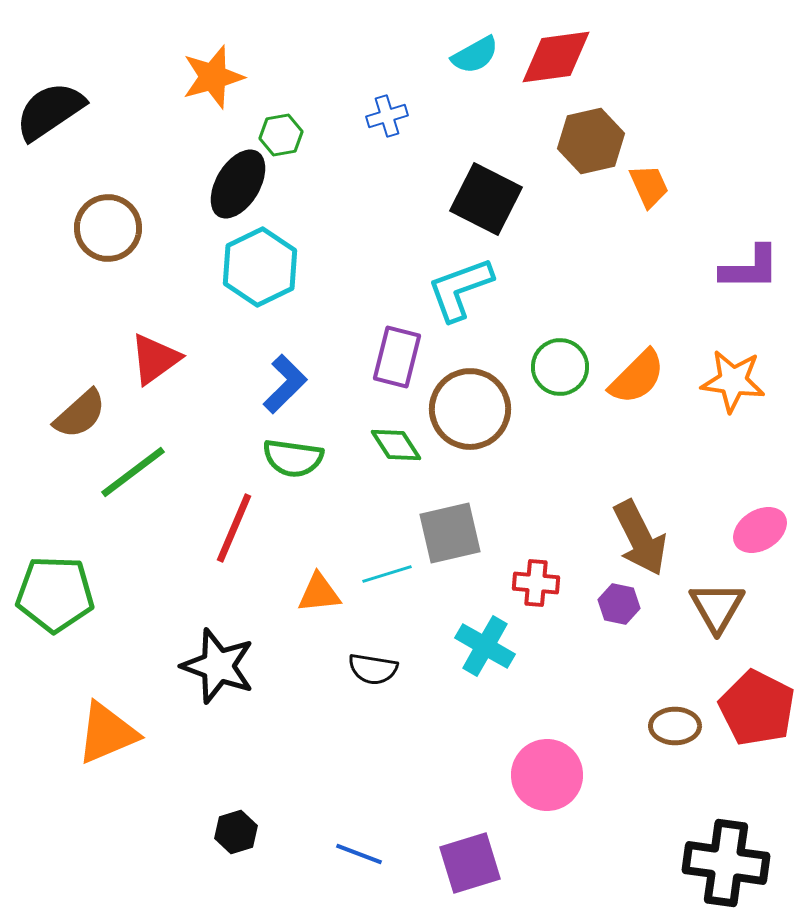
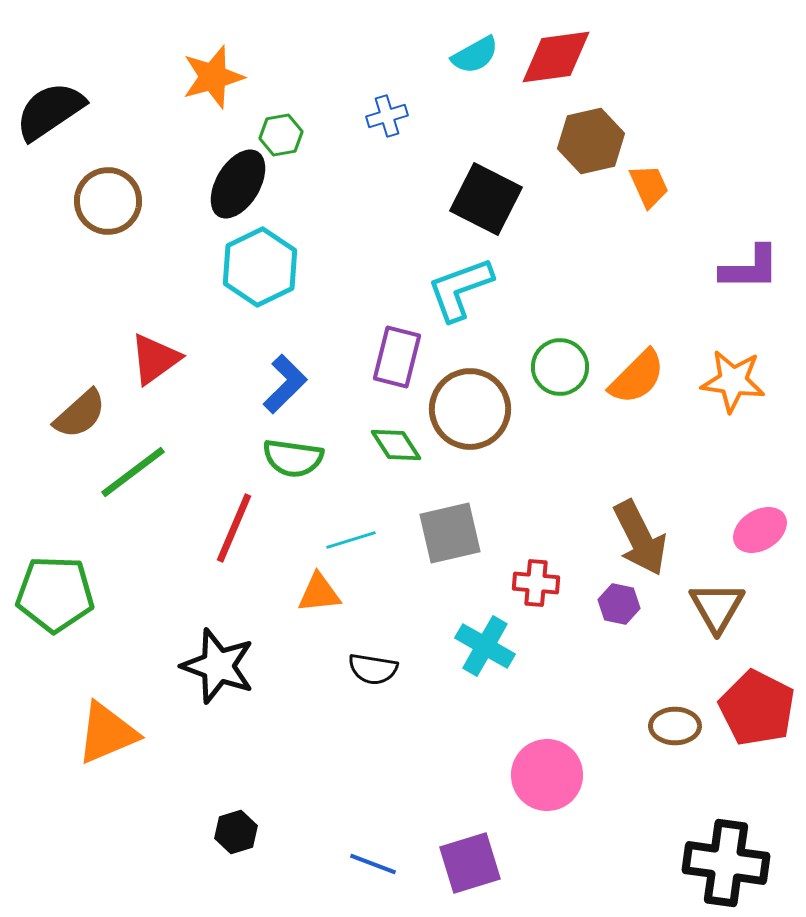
brown circle at (108, 228): moved 27 px up
cyan line at (387, 574): moved 36 px left, 34 px up
blue line at (359, 854): moved 14 px right, 10 px down
